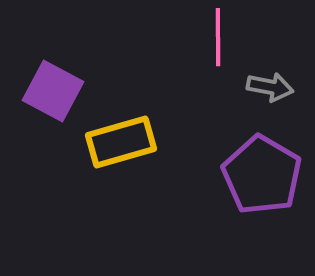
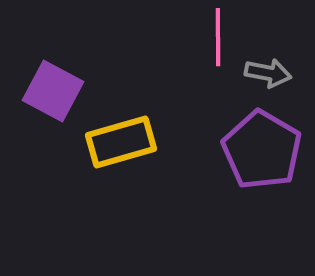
gray arrow: moved 2 px left, 14 px up
purple pentagon: moved 25 px up
